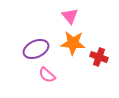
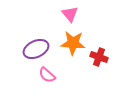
pink triangle: moved 2 px up
